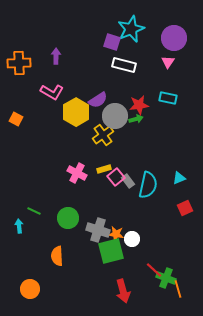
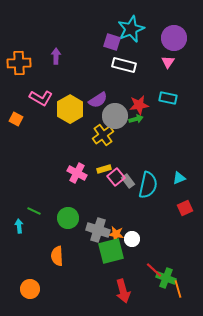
pink L-shape: moved 11 px left, 6 px down
yellow hexagon: moved 6 px left, 3 px up
